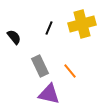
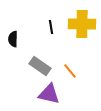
yellow cross: rotated 16 degrees clockwise
black line: moved 2 px right, 1 px up; rotated 32 degrees counterclockwise
black semicircle: moved 1 px left, 2 px down; rotated 140 degrees counterclockwise
gray rectangle: rotated 30 degrees counterclockwise
